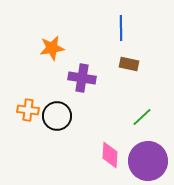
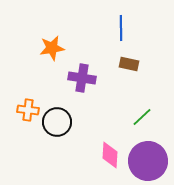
black circle: moved 6 px down
